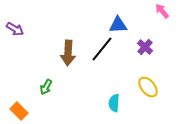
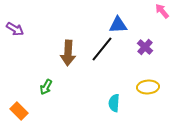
yellow ellipse: rotated 55 degrees counterclockwise
